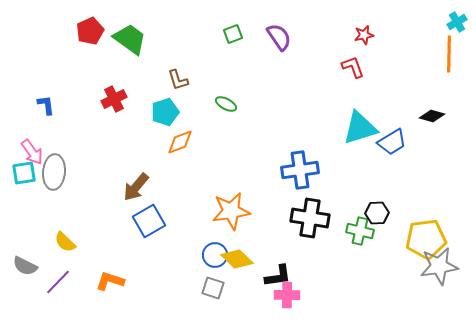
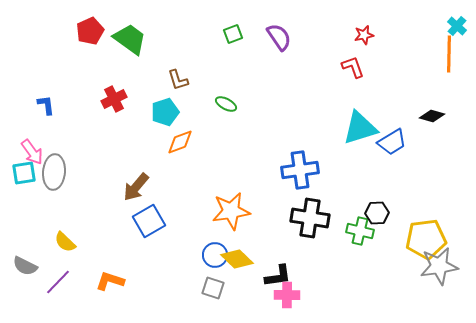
cyan cross: moved 4 px down; rotated 18 degrees counterclockwise
